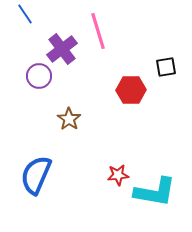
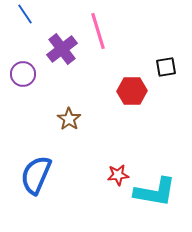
purple circle: moved 16 px left, 2 px up
red hexagon: moved 1 px right, 1 px down
